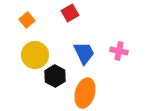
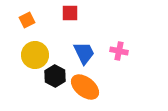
red square: rotated 30 degrees clockwise
orange square: rotated 14 degrees clockwise
orange ellipse: moved 6 px up; rotated 68 degrees counterclockwise
